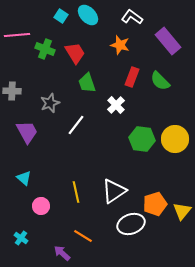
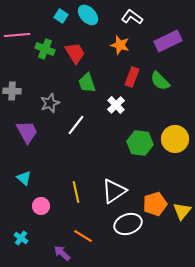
purple rectangle: rotated 76 degrees counterclockwise
green hexagon: moved 2 px left, 4 px down
white ellipse: moved 3 px left
